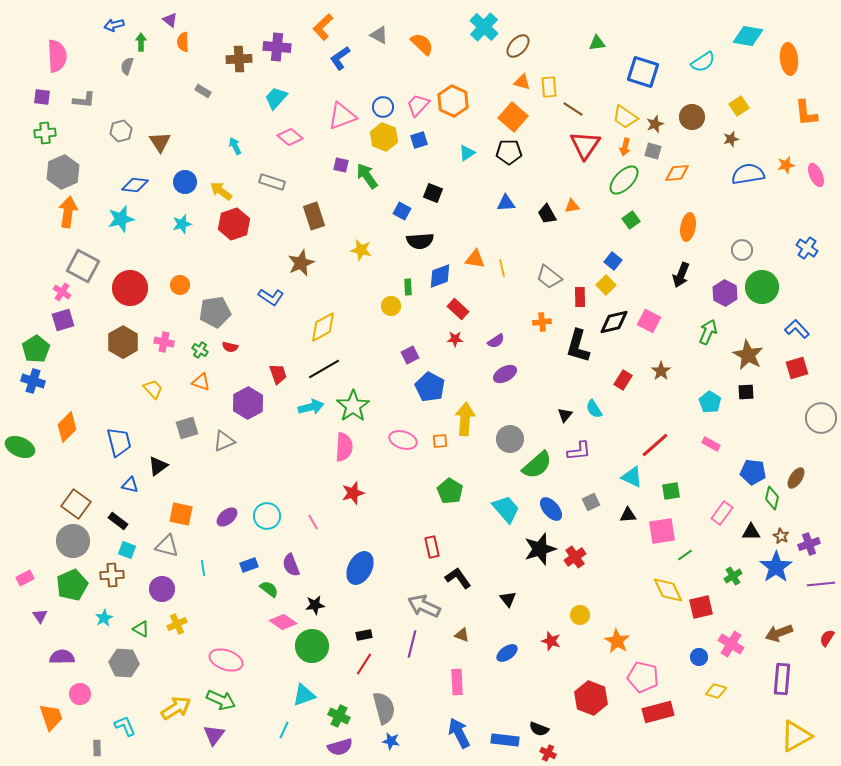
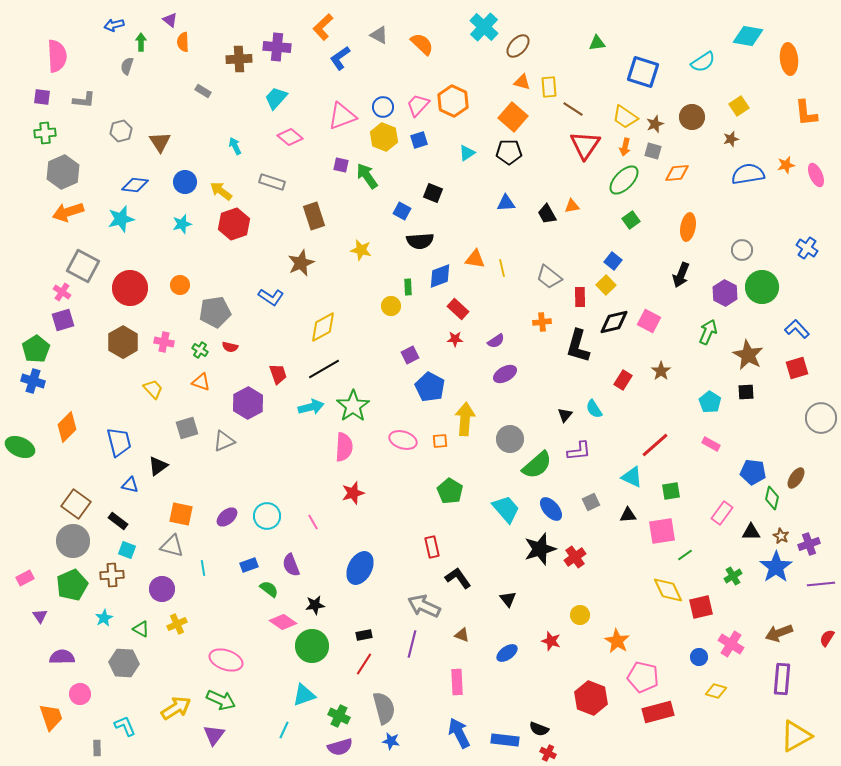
orange arrow at (68, 212): rotated 116 degrees counterclockwise
gray triangle at (167, 546): moved 5 px right
